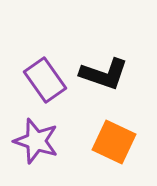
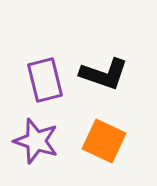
purple rectangle: rotated 21 degrees clockwise
orange square: moved 10 px left, 1 px up
